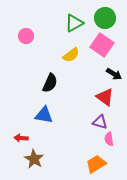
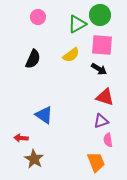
green circle: moved 5 px left, 3 px up
green triangle: moved 3 px right, 1 px down
pink circle: moved 12 px right, 19 px up
pink square: rotated 30 degrees counterclockwise
black arrow: moved 15 px left, 5 px up
black semicircle: moved 17 px left, 24 px up
red triangle: rotated 18 degrees counterclockwise
blue triangle: rotated 24 degrees clockwise
purple triangle: moved 1 px right, 1 px up; rotated 35 degrees counterclockwise
pink semicircle: moved 1 px left, 1 px down
orange trapezoid: moved 2 px up; rotated 100 degrees clockwise
